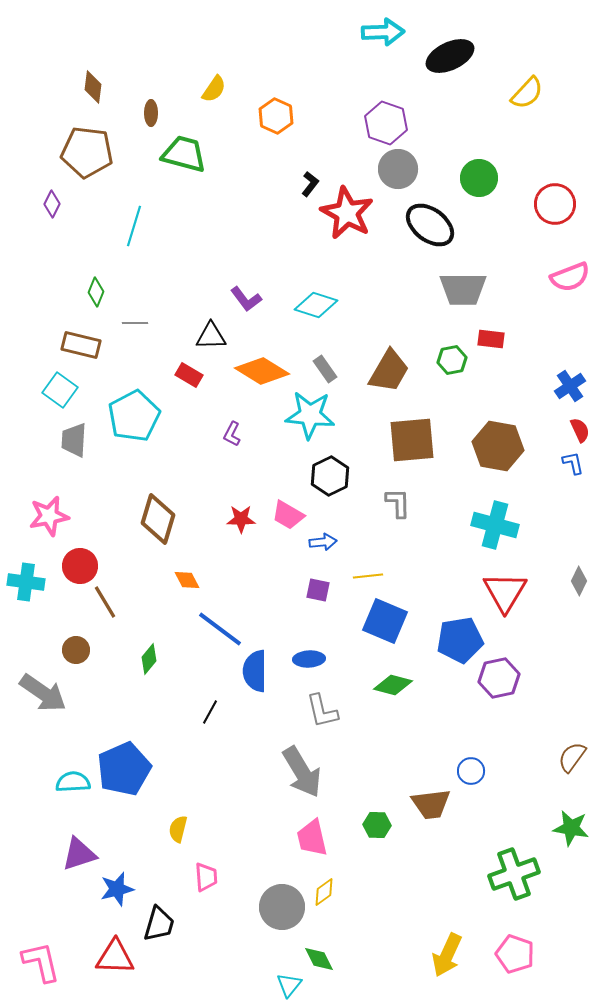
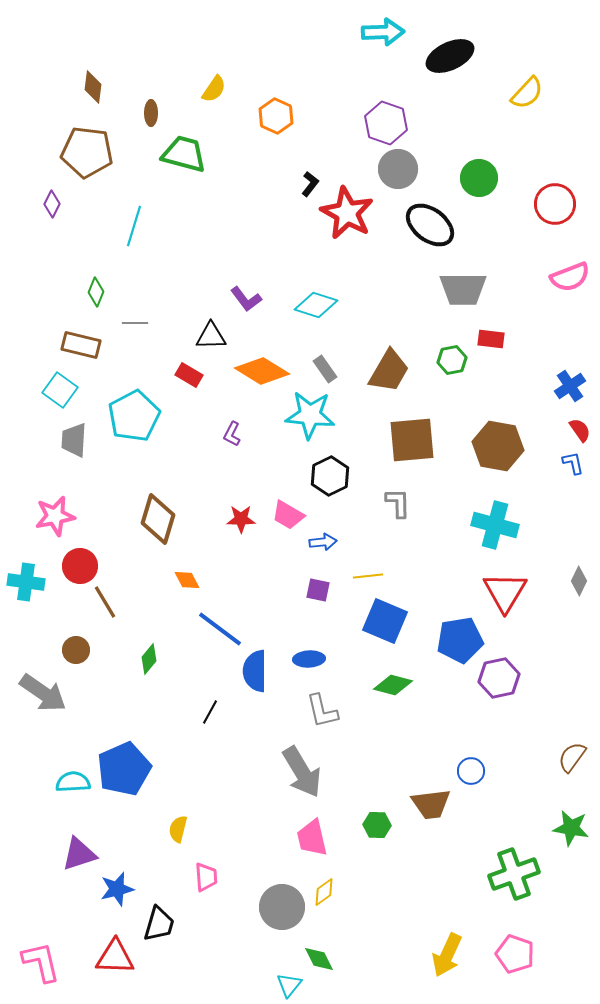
red semicircle at (580, 430): rotated 10 degrees counterclockwise
pink star at (49, 516): moved 6 px right
